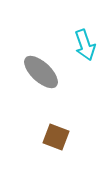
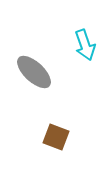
gray ellipse: moved 7 px left
